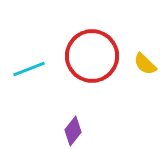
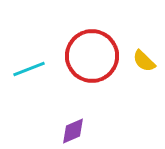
yellow semicircle: moved 1 px left, 3 px up
purple diamond: rotated 28 degrees clockwise
